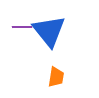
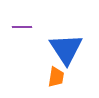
blue triangle: moved 17 px right, 18 px down; rotated 6 degrees clockwise
